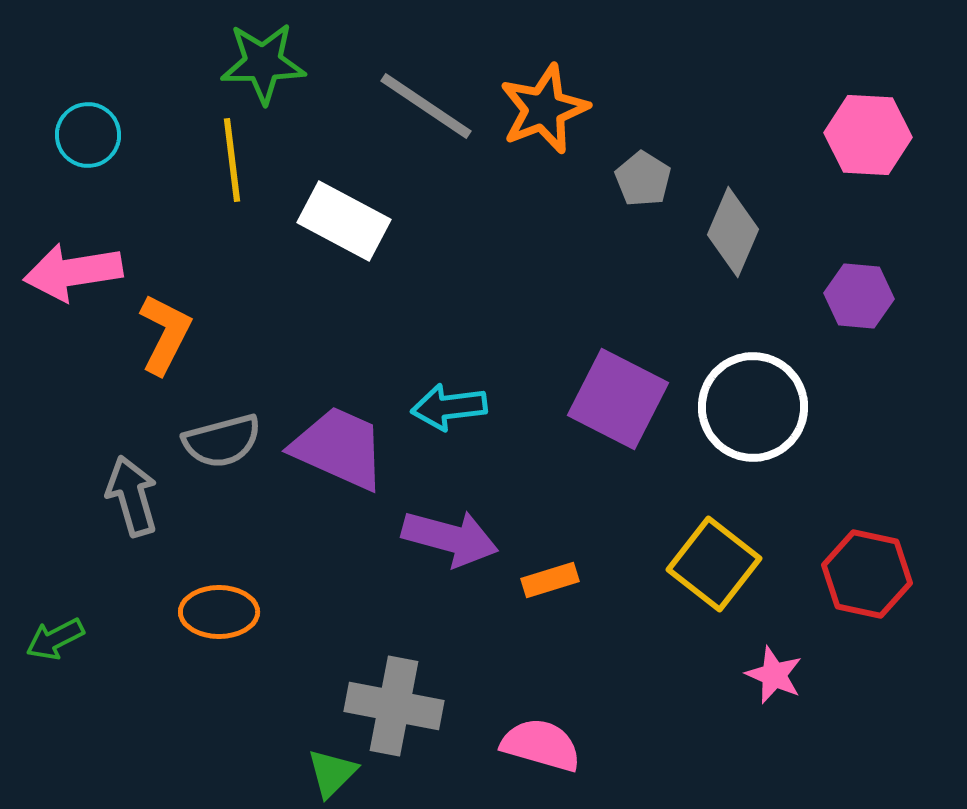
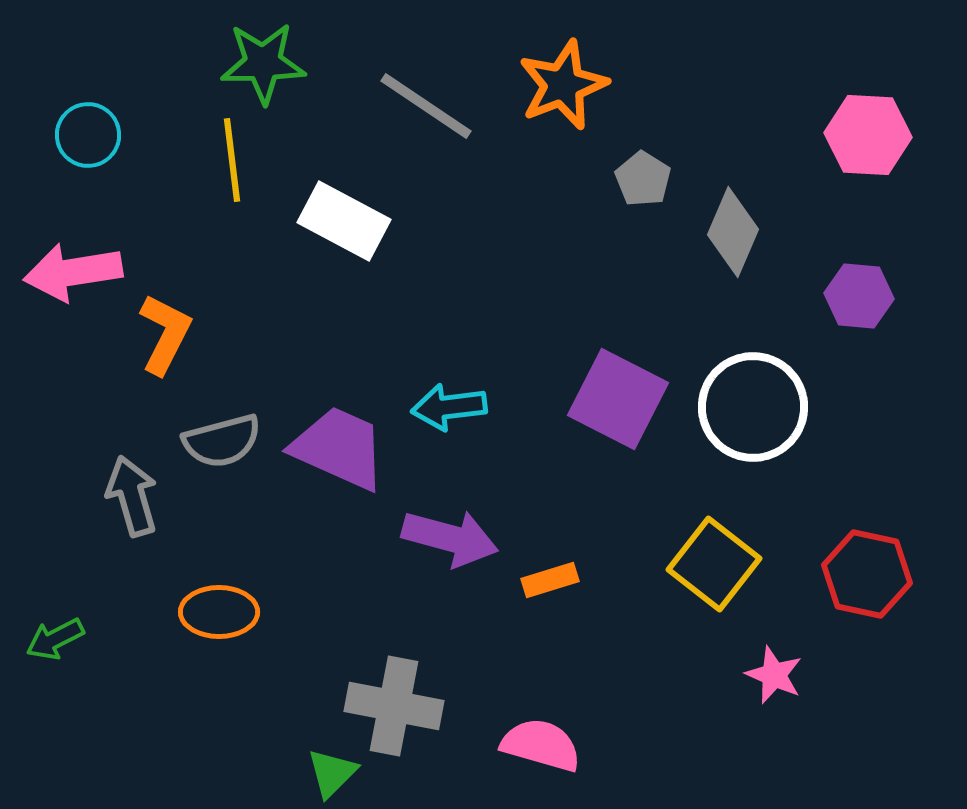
orange star: moved 19 px right, 24 px up
